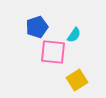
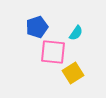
cyan semicircle: moved 2 px right, 2 px up
yellow square: moved 4 px left, 7 px up
